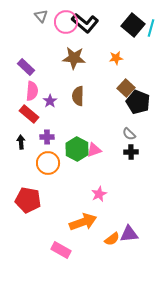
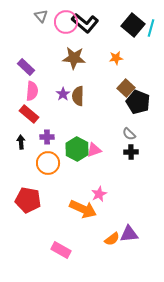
purple star: moved 13 px right, 7 px up
orange arrow: moved 13 px up; rotated 44 degrees clockwise
